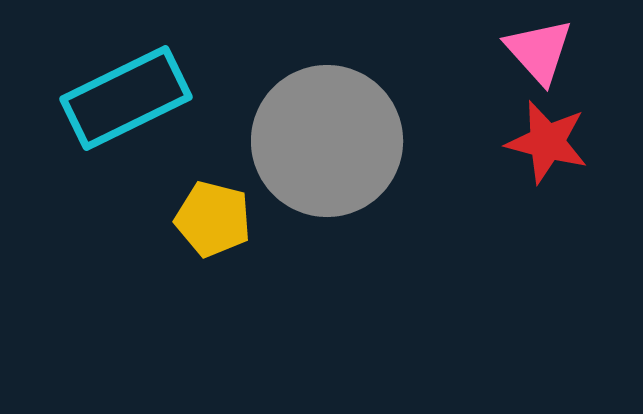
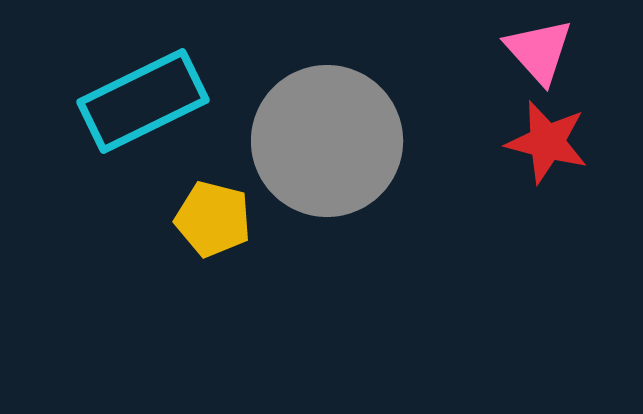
cyan rectangle: moved 17 px right, 3 px down
